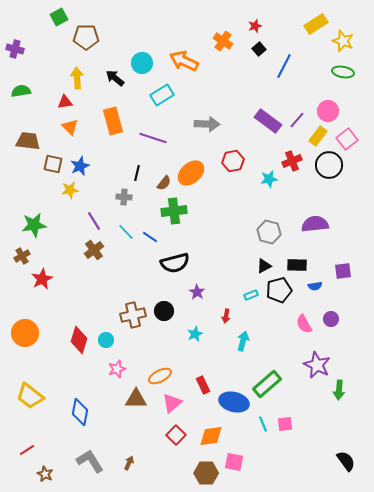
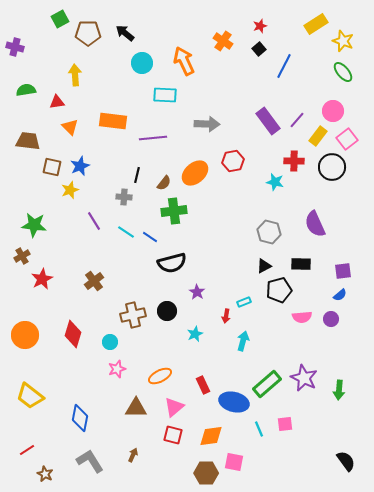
green square at (59, 17): moved 1 px right, 2 px down
red star at (255, 26): moved 5 px right
brown pentagon at (86, 37): moved 2 px right, 4 px up
purple cross at (15, 49): moved 2 px up
orange arrow at (184, 61): rotated 40 degrees clockwise
green ellipse at (343, 72): rotated 40 degrees clockwise
yellow arrow at (77, 78): moved 2 px left, 3 px up
black arrow at (115, 78): moved 10 px right, 45 px up
green semicircle at (21, 91): moved 5 px right, 1 px up
cyan rectangle at (162, 95): moved 3 px right; rotated 35 degrees clockwise
red triangle at (65, 102): moved 8 px left
pink circle at (328, 111): moved 5 px right
orange rectangle at (113, 121): rotated 68 degrees counterclockwise
purple rectangle at (268, 121): rotated 16 degrees clockwise
purple line at (153, 138): rotated 24 degrees counterclockwise
red cross at (292, 161): moved 2 px right; rotated 24 degrees clockwise
brown square at (53, 164): moved 1 px left, 3 px down
black circle at (329, 165): moved 3 px right, 2 px down
black line at (137, 173): moved 2 px down
orange ellipse at (191, 173): moved 4 px right
cyan star at (269, 179): moved 6 px right, 3 px down; rotated 24 degrees clockwise
yellow star at (70, 190): rotated 12 degrees counterclockwise
purple semicircle at (315, 224): rotated 108 degrees counterclockwise
green star at (34, 225): rotated 15 degrees clockwise
cyan line at (126, 232): rotated 12 degrees counterclockwise
brown cross at (94, 250): moved 31 px down
black semicircle at (175, 263): moved 3 px left
black rectangle at (297, 265): moved 4 px right, 1 px up
blue semicircle at (315, 286): moved 25 px right, 9 px down; rotated 32 degrees counterclockwise
cyan rectangle at (251, 295): moved 7 px left, 7 px down
black circle at (164, 311): moved 3 px right
pink semicircle at (304, 324): moved 2 px left, 7 px up; rotated 66 degrees counterclockwise
orange circle at (25, 333): moved 2 px down
red diamond at (79, 340): moved 6 px left, 6 px up
cyan circle at (106, 340): moved 4 px right, 2 px down
purple star at (317, 365): moved 13 px left, 13 px down
brown triangle at (136, 399): moved 9 px down
pink triangle at (172, 403): moved 2 px right, 4 px down
blue diamond at (80, 412): moved 6 px down
cyan line at (263, 424): moved 4 px left, 5 px down
red square at (176, 435): moved 3 px left; rotated 30 degrees counterclockwise
brown arrow at (129, 463): moved 4 px right, 8 px up
